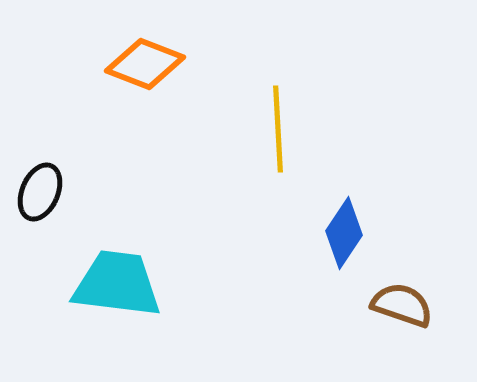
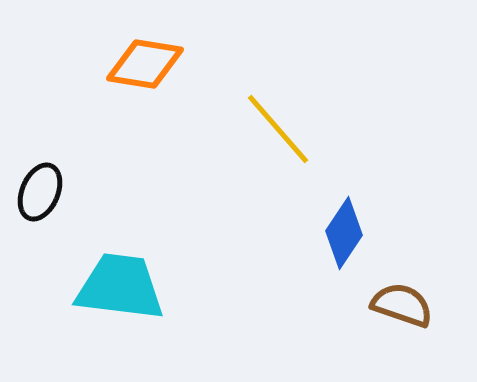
orange diamond: rotated 12 degrees counterclockwise
yellow line: rotated 38 degrees counterclockwise
cyan trapezoid: moved 3 px right, 3 px down
